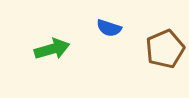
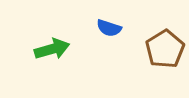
brown pentagon: rotated 9 degrees counterclockwise
